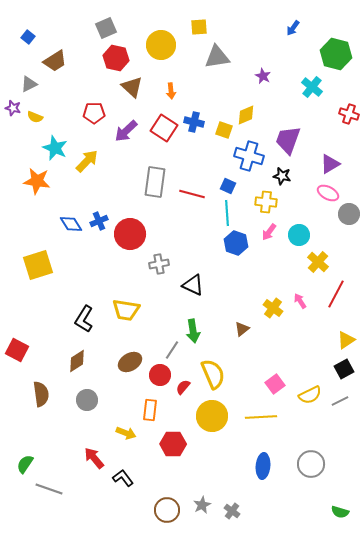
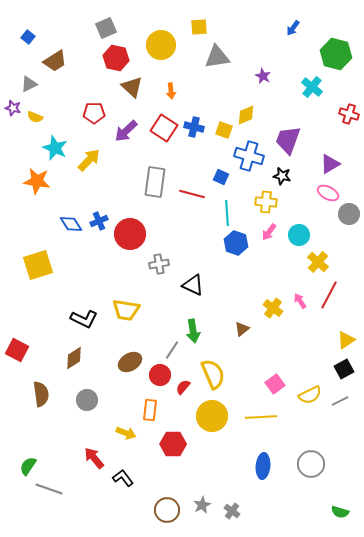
blue cross at (194, 122): moved 5 px down
yellow arrow at (87, 161): moved 2 px right, 1 px up
blue square at (228, 186): moved 7 px left, 9 px up
red line at (336, 294): moved 7 px left, 1 px down
black L-shape at (84, 319): rotated 96 degrees counterclockwise
brown diamond at (77, 361): moved 3 px left, 3 px up
green semicircle at (25, 464): moved 3 px right, 2 px down
